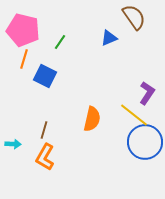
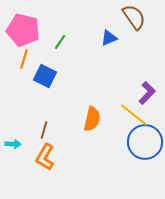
purple L-shape: rotated 10 degrees clockwise
